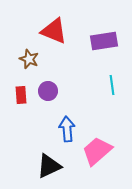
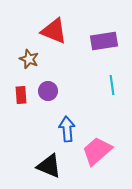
black triangle: rotated 48 degrees clockwise
